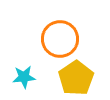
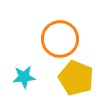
yellow pentagon: rotated 16 degrees counterclockwise
